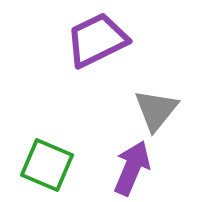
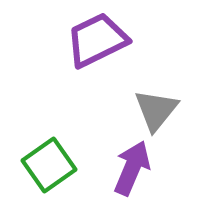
green square: moved 2 px right; rotated 32 degrees clockwise
